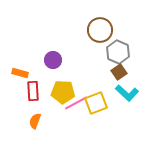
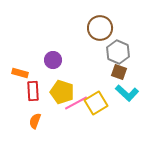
brown circle: moved 2 px up
brown square: rotated 35 degrees counterclockwise
yellow pentagon: moved 1 px left; rotated 15 degrees clockwise
yellow square: rotated 10 degrees counterclockwise
